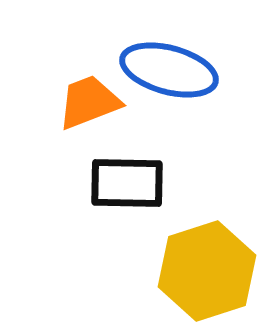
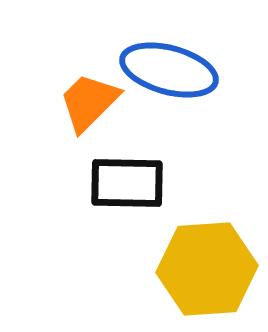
orange trapezoid: rotated 24 degrees counterclockwise
yellow hexagon: moved 2 px up; rotated 14 degrees clockwise
